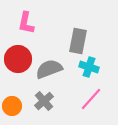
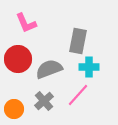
pink L-shape: rotated 35 degrees counterclockwise
cyan cross: rotated 18 degrees counterclockwise
pink line: moved 13 px left, 4 px up
orange circle: moved 2 px right, 3 px down
